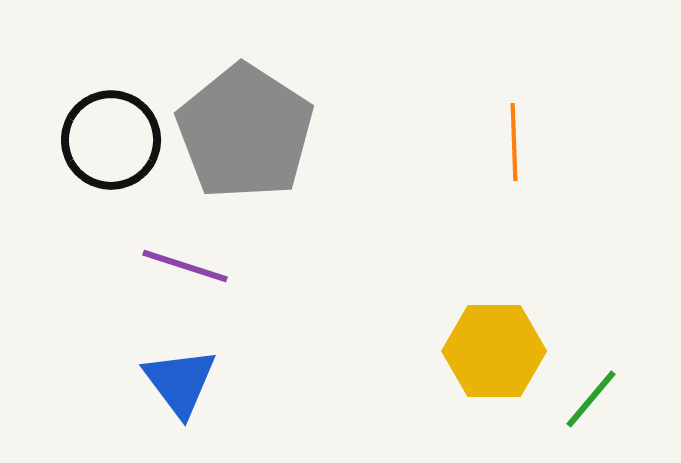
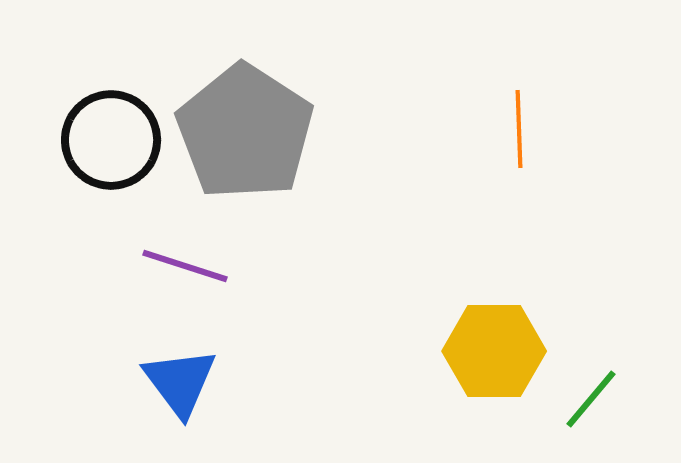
orange line: moved 5 px right, 13 px up
